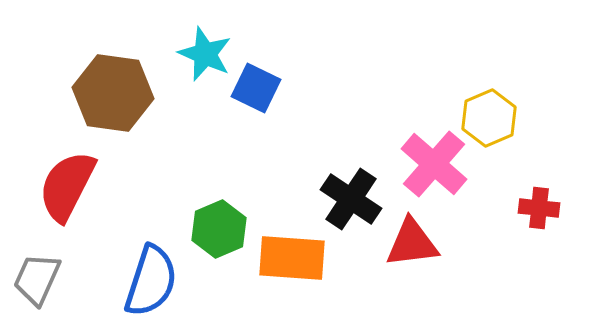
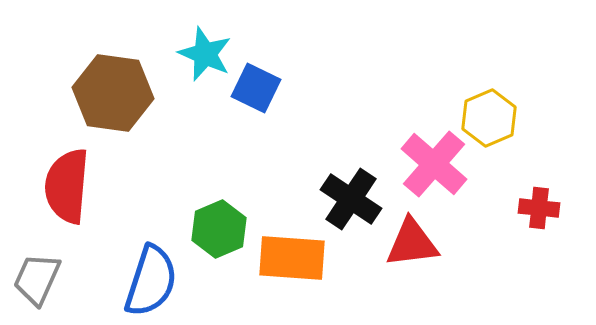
red semicircle: rotated 22 degrees counterclockwise
